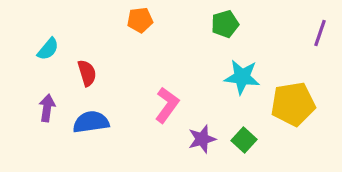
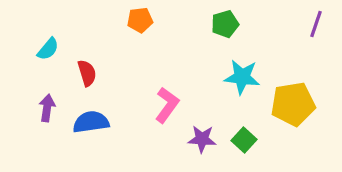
purple line: moved 4 px left, 9 px up
purple star: rotated 20 degrees clockwise
